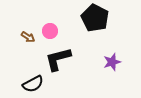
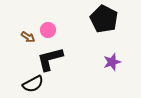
black pentagon: moved 9 px right, 1 px down
pink circle: moved 2 px left, 1 px up
black L-shape: moved 8 px left
